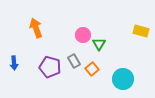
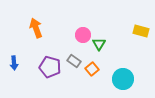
gray rectangle: rotated 24 degrees counterclockwise
